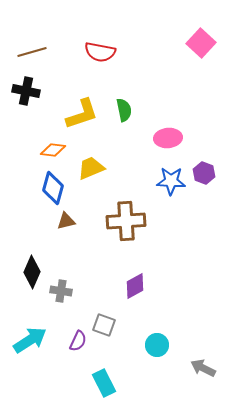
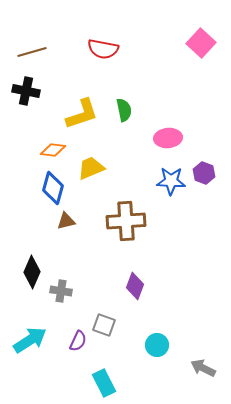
red semicircle: moved 3 px right, 3 px up
purple diamond: rotated 40 degrees counterclockwise
